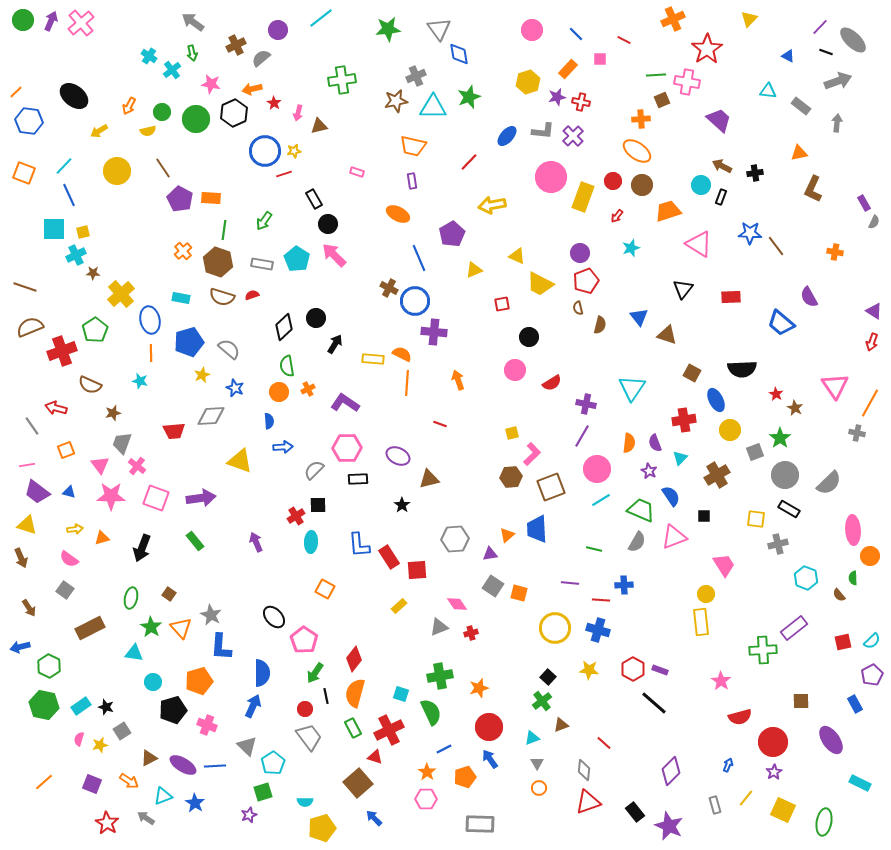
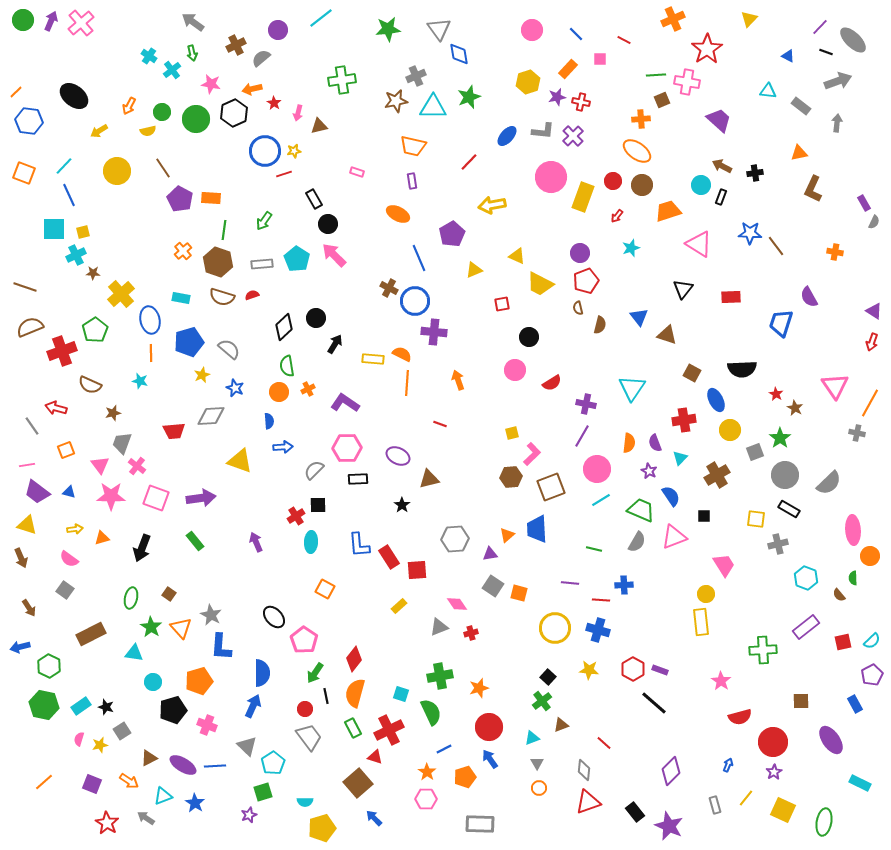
gray rectangle at (262, 264): rotated 15 degrees counterclockwise
blue trapezoid at (781, 323): rotated 68 degrees clockwise
brown rectangle at (90, 628): moved 1 px right, 6 px down
purple rectangle at (794, 628): moved 12 px right, 1 px up
